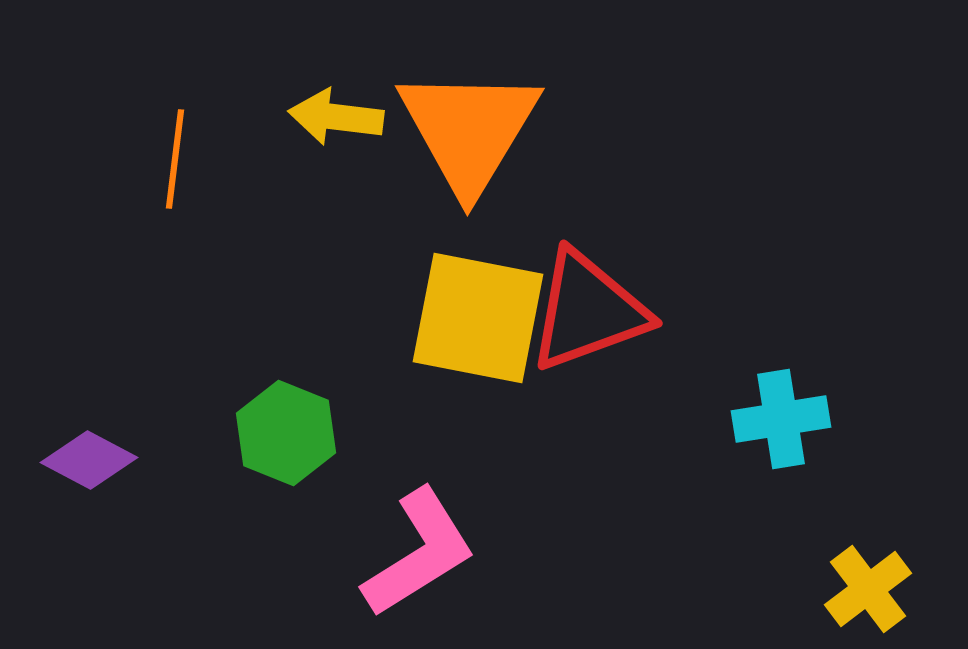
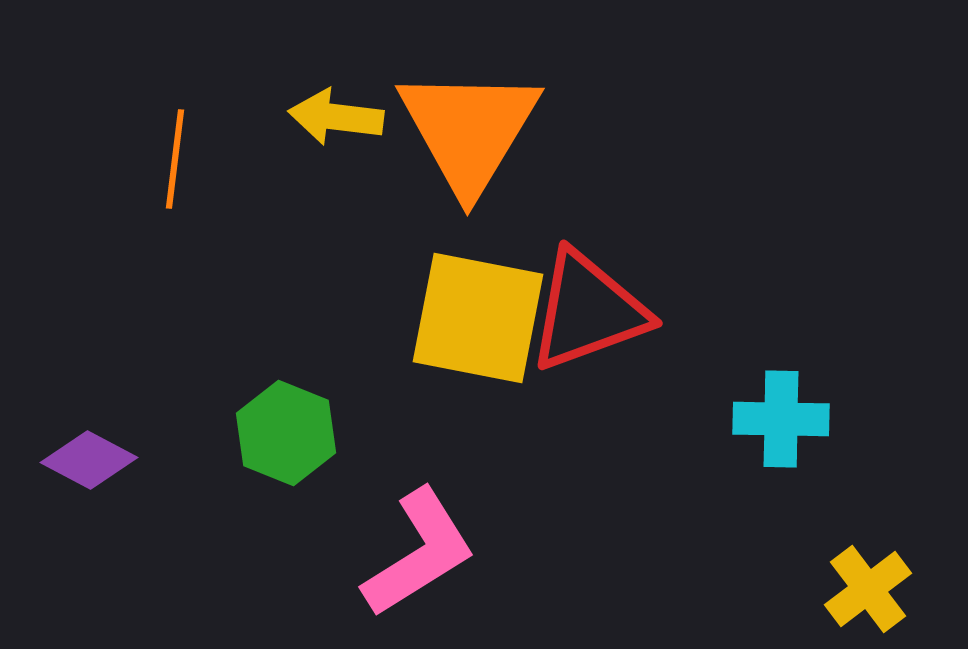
cyan cross: rotated 10 degrees clockwise
